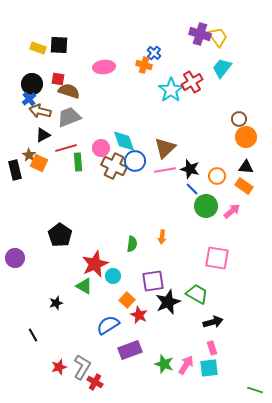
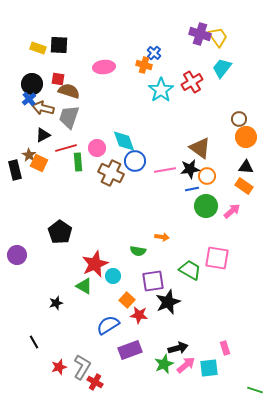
cyan star at (171, 90): moved 10 px left
brown arrow at (40, 111): moved 3 px right, 3 px up
gray trapezoid at (69, 117): rotated 50 degrees counterclockwise
pink circle at (101, 148): moved 4 px left
brown triangle at (165, 148): moved 35 px right; rotated 40 degrees counterclockwise
brown cross at (114, 166): moved 3 px left, 7 px down
black star at (190, 169): rotated 24 degrees counterclockwise
orange circle at (217, 176): moved 10 px left
blue line at (192, 189): rotated 56 degrees counterclockwise
black pentagon at (60, 235): moved 3 px up
orange arrow at (162, 237): rotated 88 degrees counterclockwise
green semicircle at (132, 244): moved 6 px right, 7 px down; rotated 91 degrees clockwise
purple circle at (15, 258): moved 2 px right, 3 px up
green trapezoid at (197, 294): moved 7 px left, 24 px up
red star at (139, 315): rotated 18 degrees counterclockwise
black arrow at (213, 322): moved 35 px left, 26 px down
black line at (33, 335): moved 1 px right, 7 px down
pink rectangle at (212, 348): moved 13 px right
green star at (164, 364): rotated 30 degrees clockwise
pink arrow at (186, 365): rotated 18 degrees clockwise
